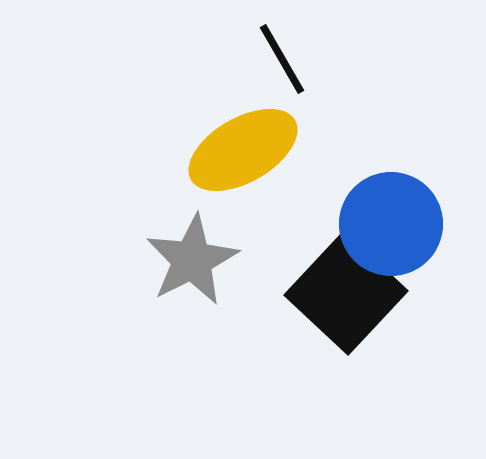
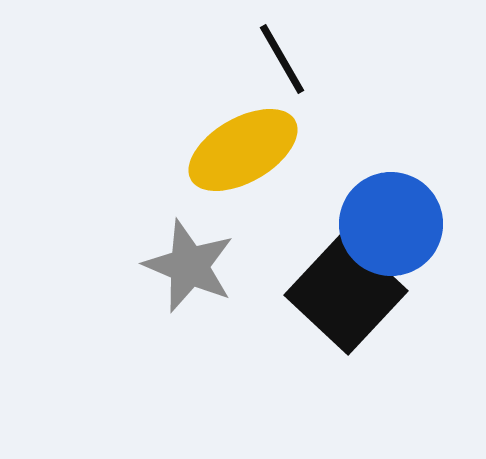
gray star: moved 3 px left, 6 px down; rotated 22 degrees counterclockwise
